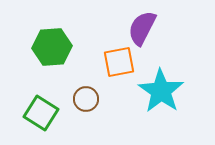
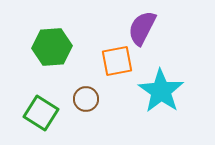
orange square: moved 2 px left, 1 px up
